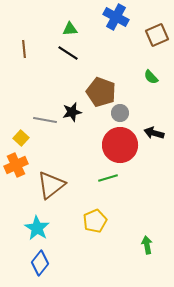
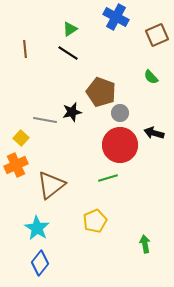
green triangle: rotated 28 degrees counterclockwise
brown line: moved 1 px right
green arrow: moved 2 px left, 1 px up
